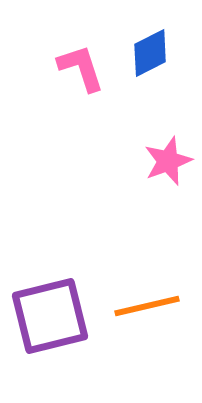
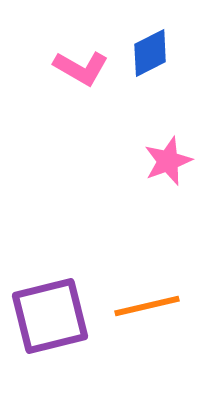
pink L-shape: rotated 138 degrees clockwise
